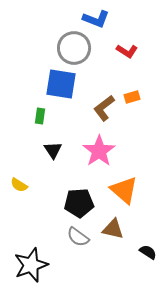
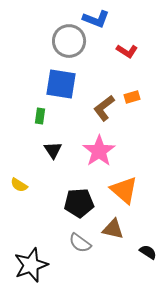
gray circle: moved 5 px left, 7 px up
gray semicircle: moved 2 px right, 6 px down
